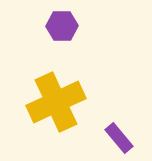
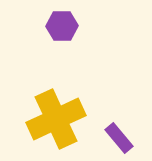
yellow cross: moved 17 px down
